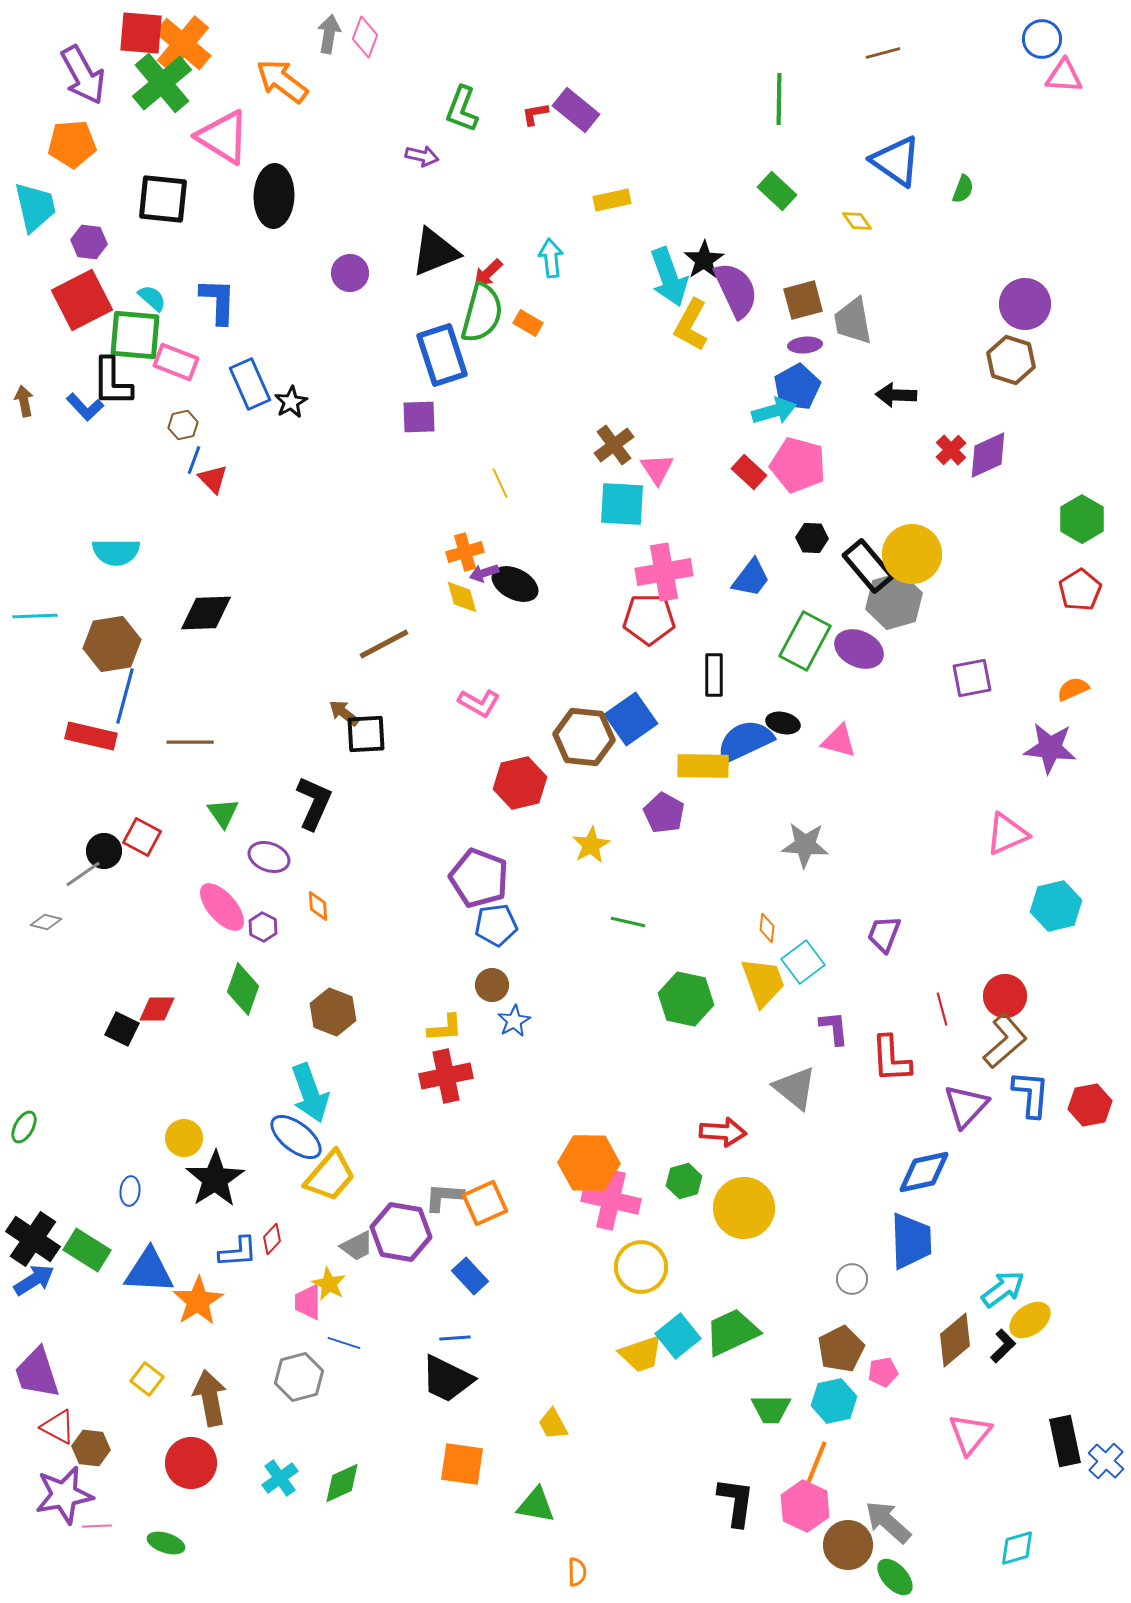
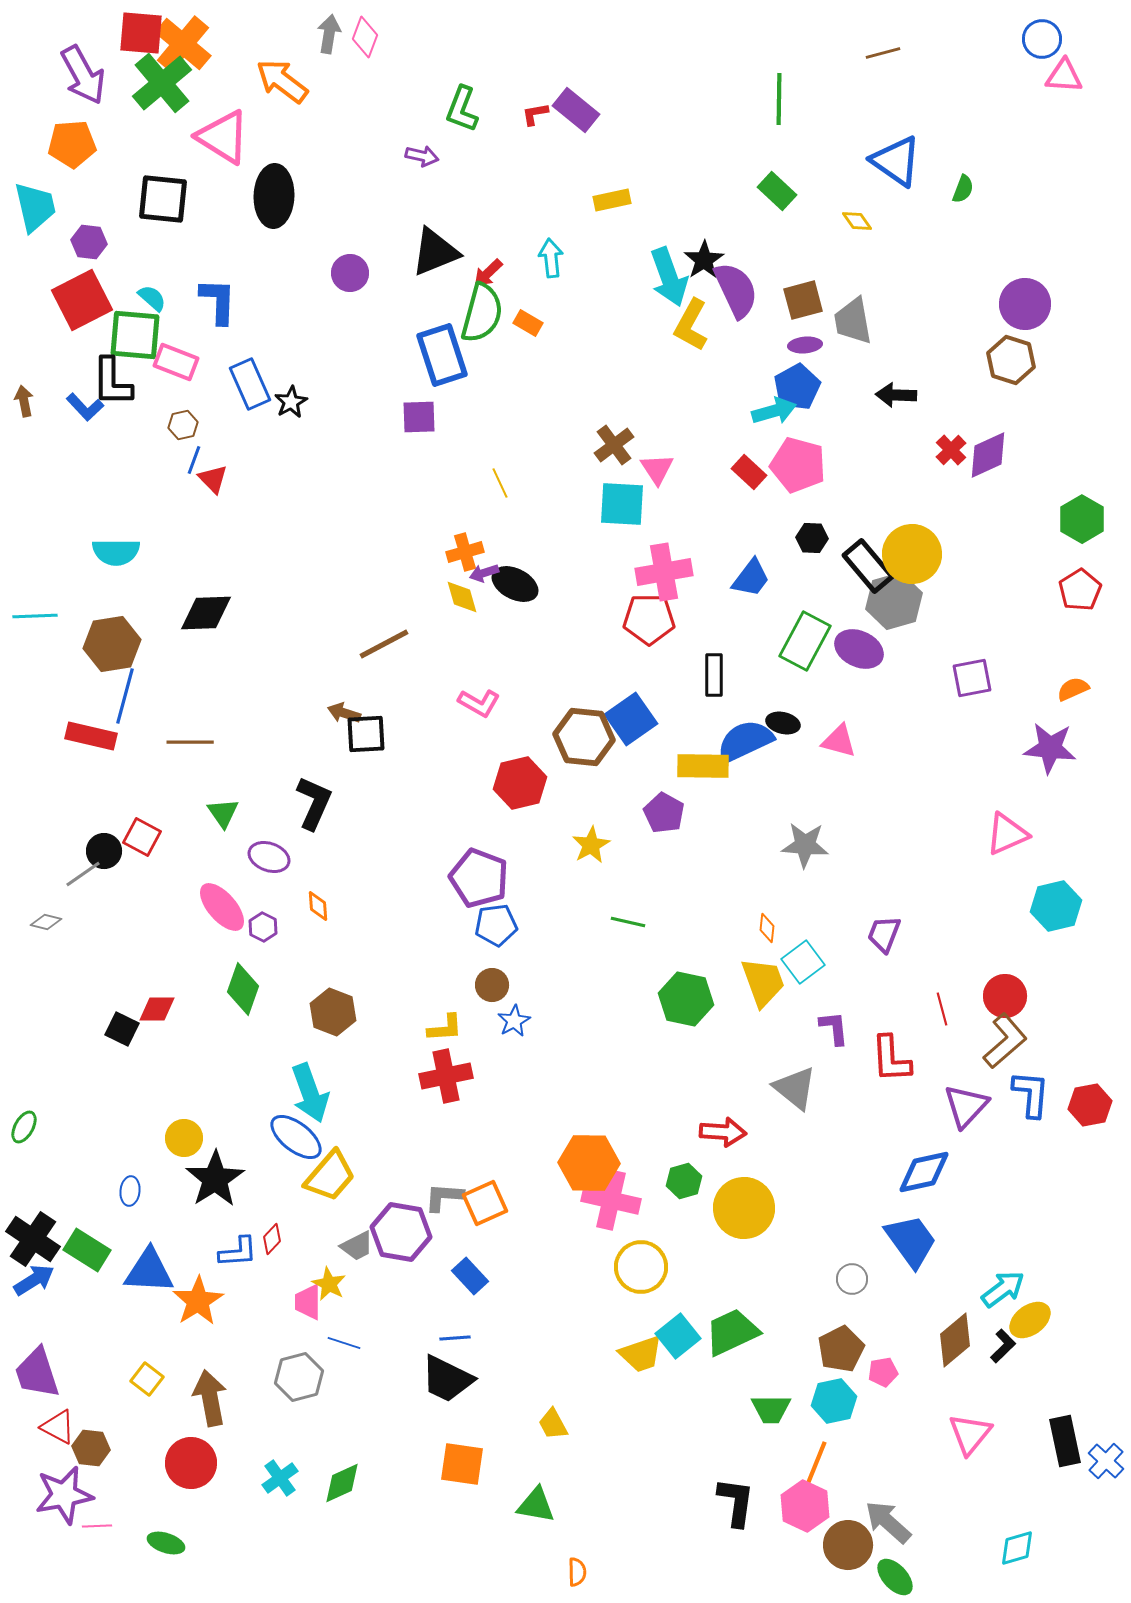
brown arrow at (344, 713): rotated 20 degrees counterclockwise
blue trapezoid at (911, 1241): rotated 34 degrees counterclockwise
